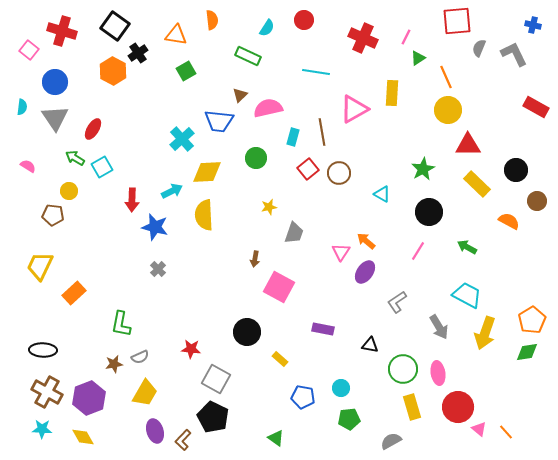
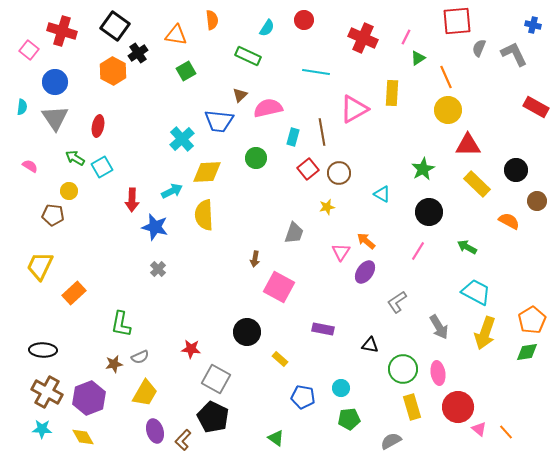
red ellipse at (93, 129): moved 5 px right, 3 px up; rotated 20 degrees counterclockwise
pink semicircle at (28, 166): moved 2 px right
yellow star at (269, 207): moved 58 px right
cyan trapezoid at (467, 295): moved 9 px right, 3 px up
